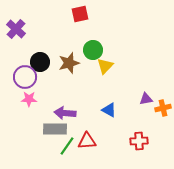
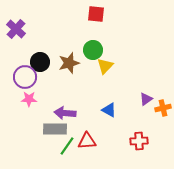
red square: moved 16 px right; rotated 18 degrees clockwise
purple triangle: rotated 24 degrees counterclockwise
